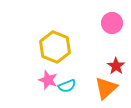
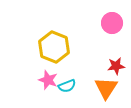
yellow hexagon: moved 1 px left
red star: rotated 30 degrees clockwise
orange triangle: rotated 15 degrees counterclockwise
